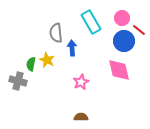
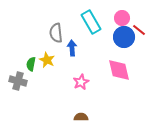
blue circle: moved 4 px up
